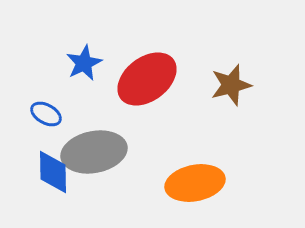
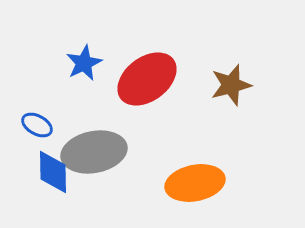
blue ellipse: moved 9 px left, 11 px down
